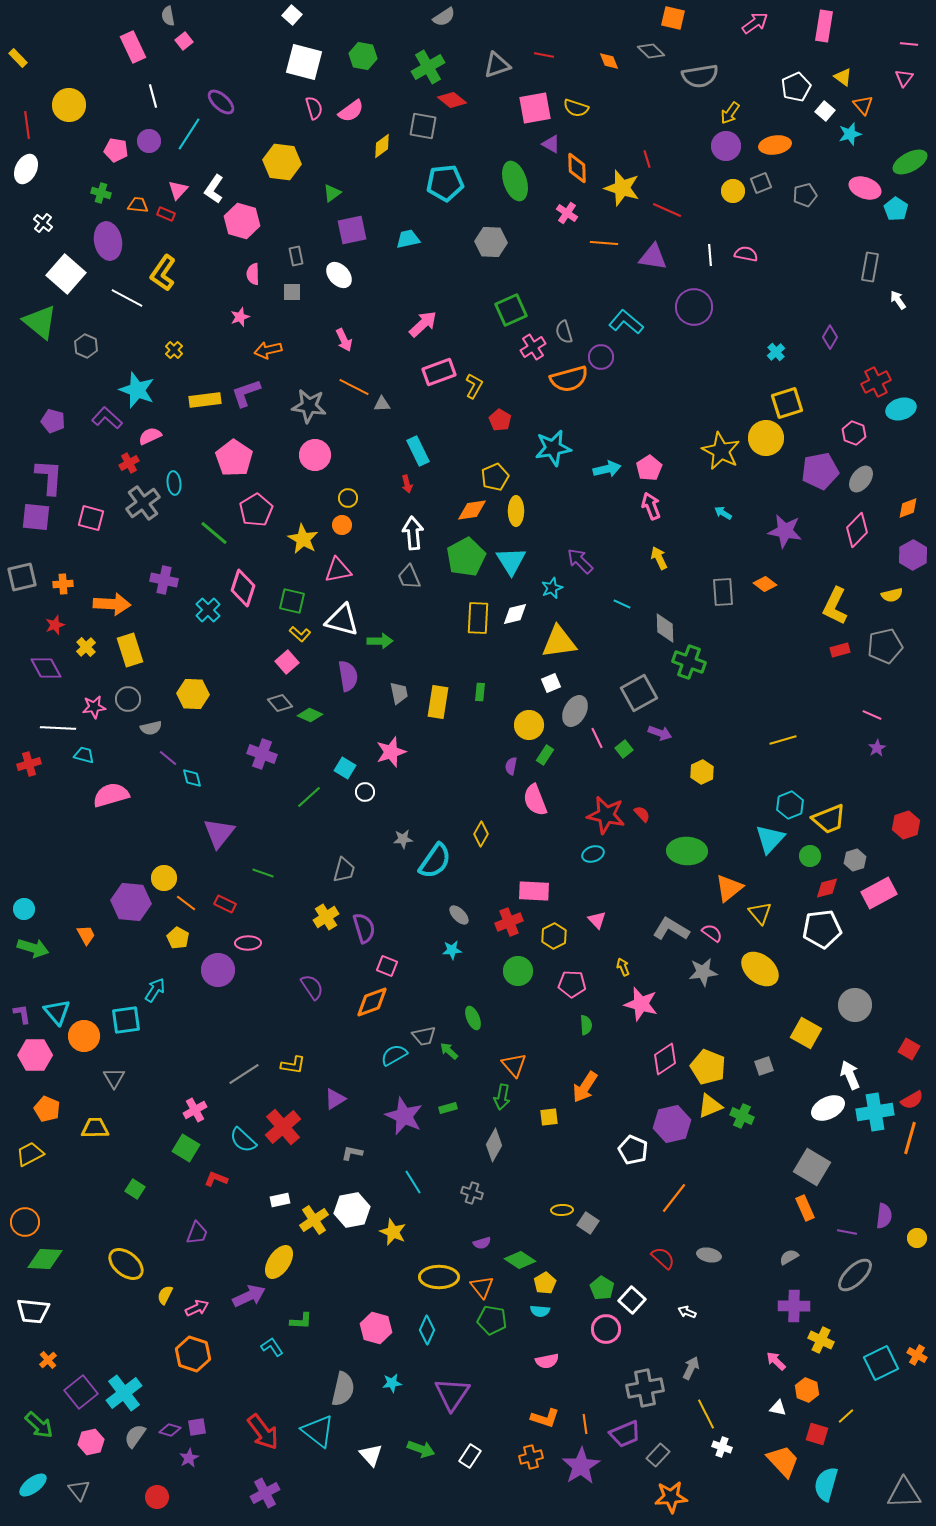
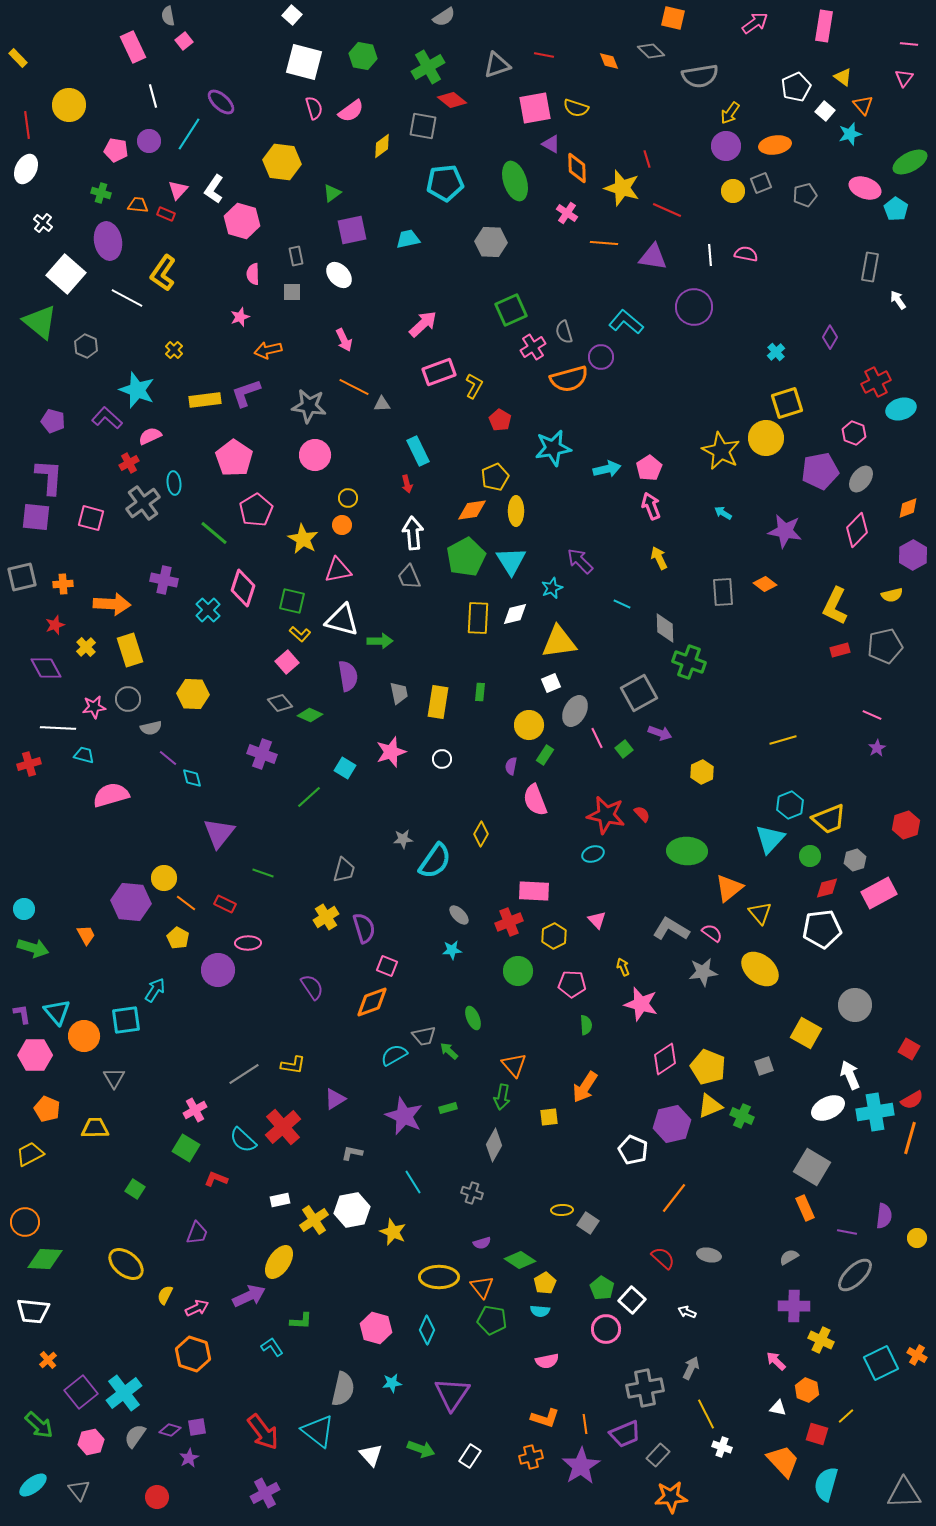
white circle at (365, 792): moved 77 px right, 33 px up
